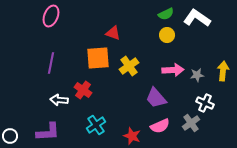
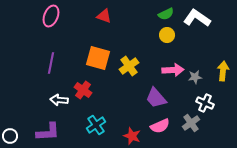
red triangle: moved 9 px left, 17 px up
orange square: rotated 20 degrees clockwise
gray star: moved 2 px left, 2 px down
